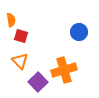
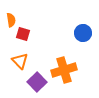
blue circle: moved 4 px right, 1 px down
red square: moved 2 px right, 2 px up
purple square: moved 1 px left
